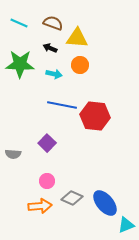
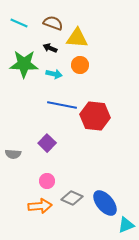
green star: moved 4 px right
